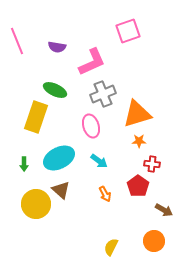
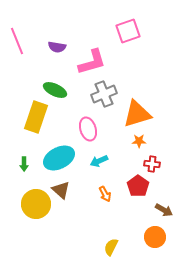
pink L-shape: rotated 8 degrees clockwise
gray cross: moved 1 px right
pink ellipse: moved 3 px left, 3 px down
cyan arrow: rotated 120 degrees clockwise
orange circle: moved 1 px right, 4 px up
